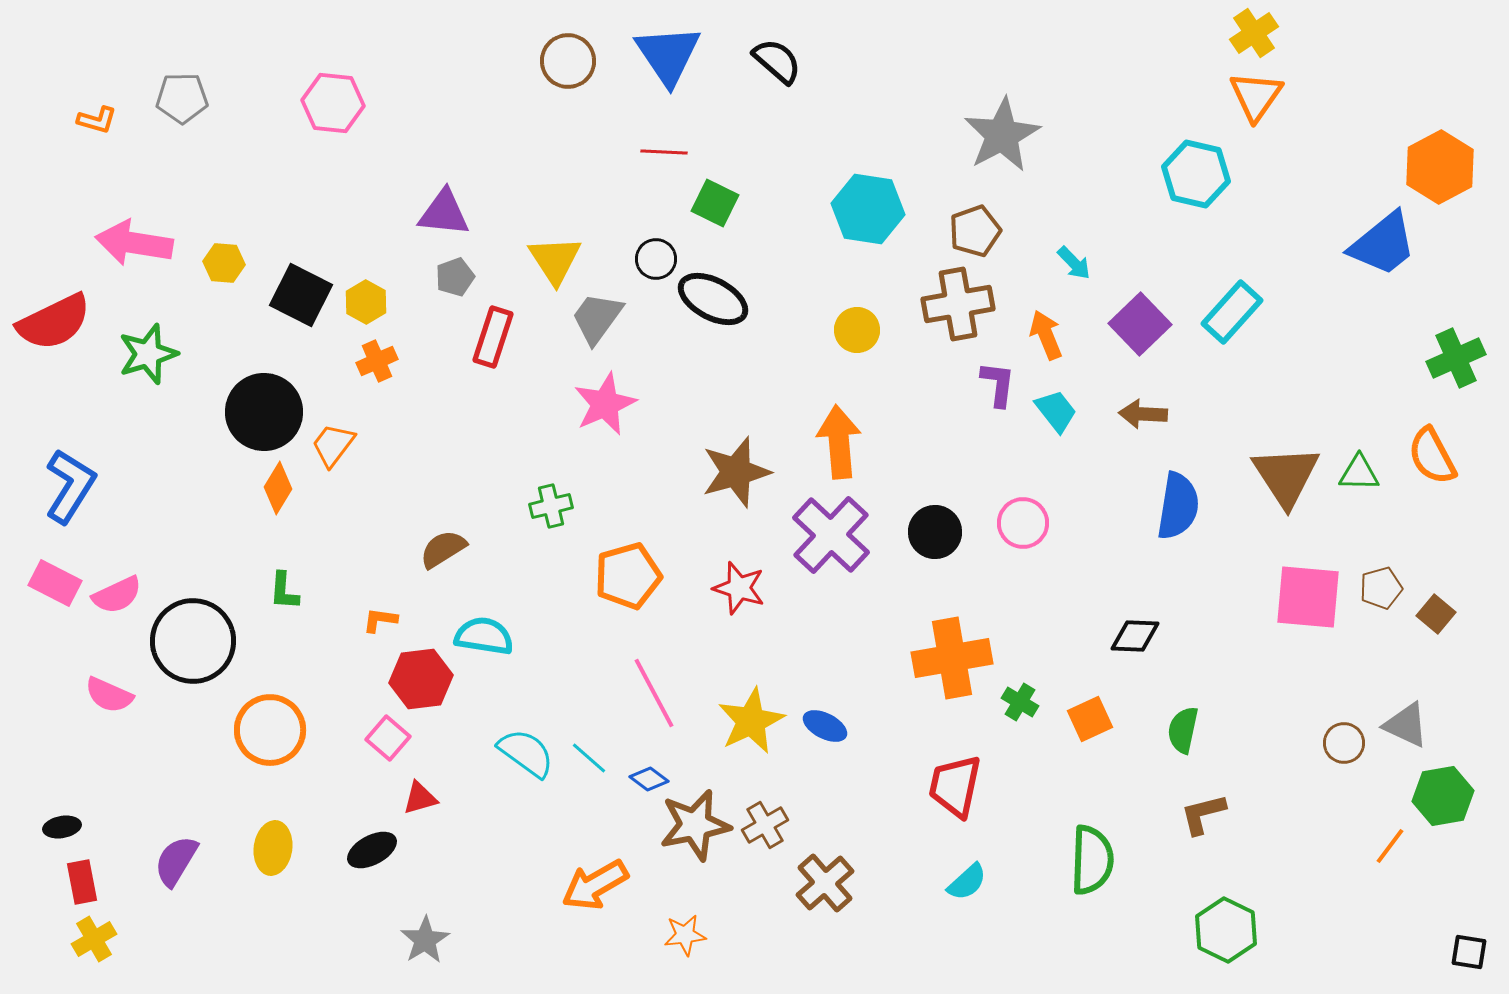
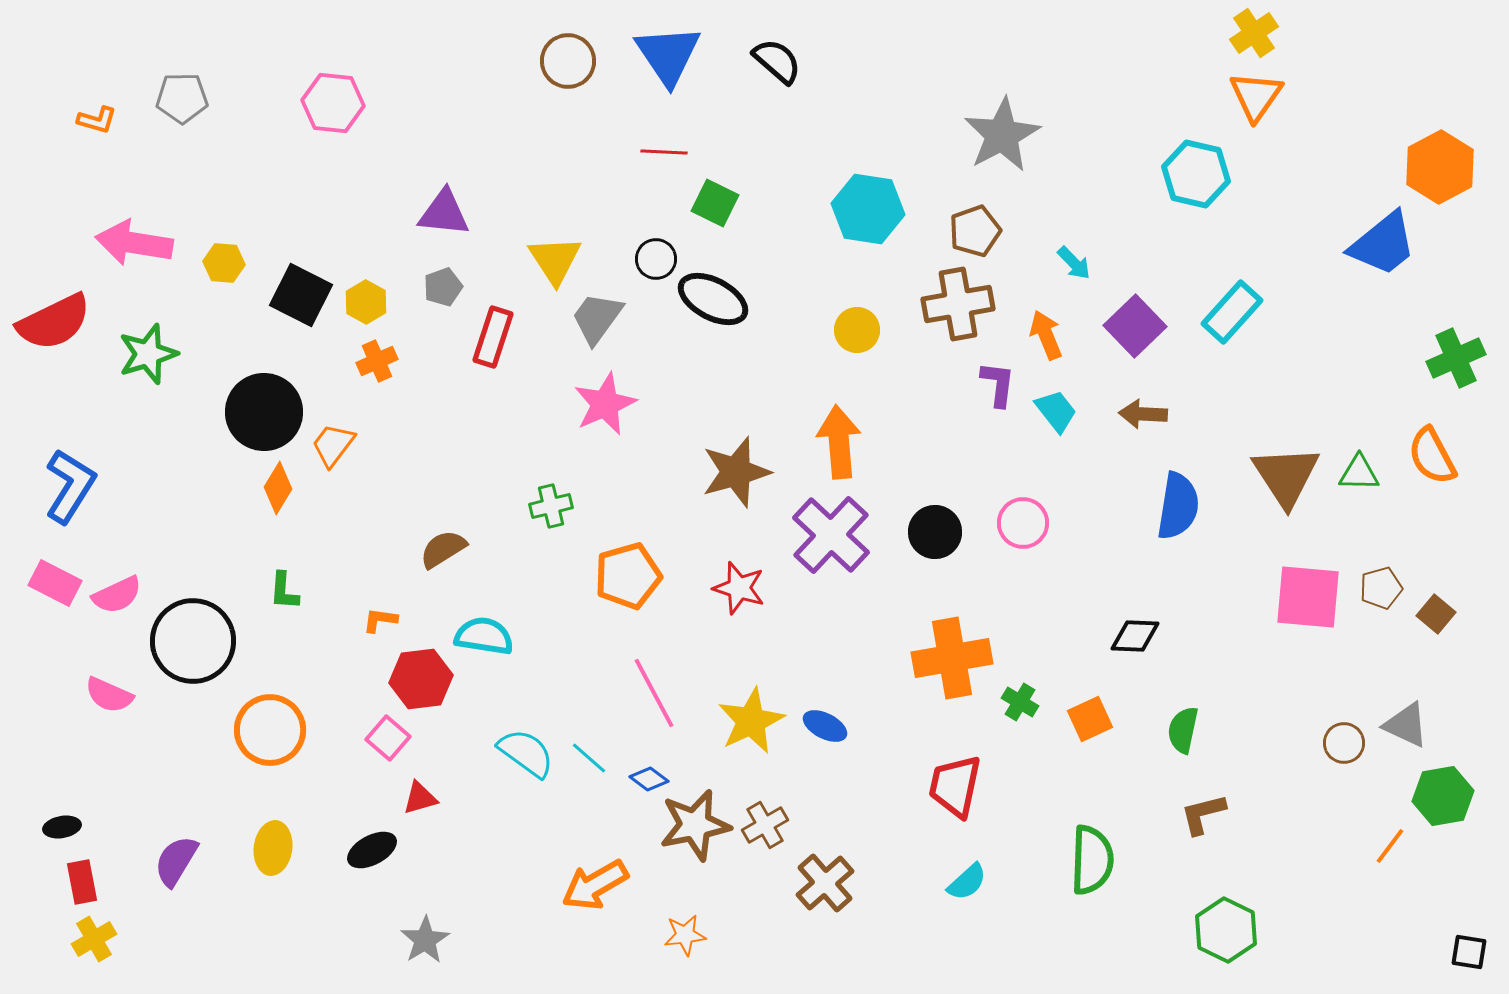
gray pentagon at (455, 277): moved 12 px left, 10 px down
purple square at (1140, 324): moved 5 px left, 2 px down
